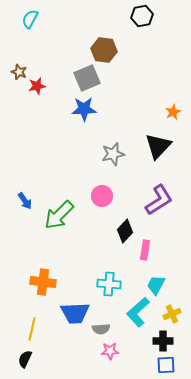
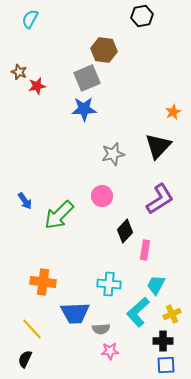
purple L-shape: moved 1 px right, 1 px up
yellow line: rotated 55 degrees counterclockwise
